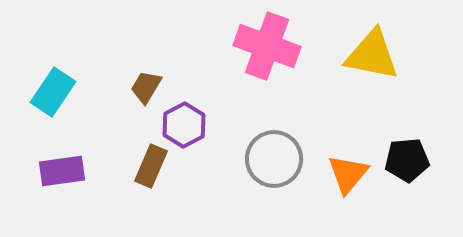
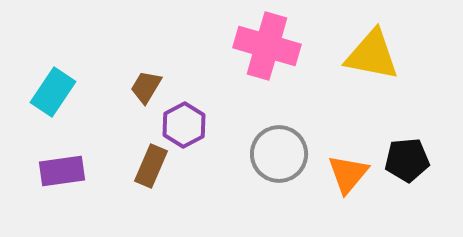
pink cross: rotated 4 degrees counterclockwise
gray circle: moved 5 px right, 5 px up
